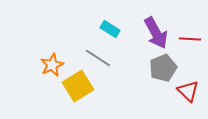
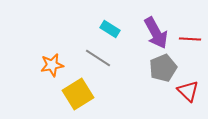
orange star: rotated 15 degrees clockwise
yellow square: moved 8 px down
